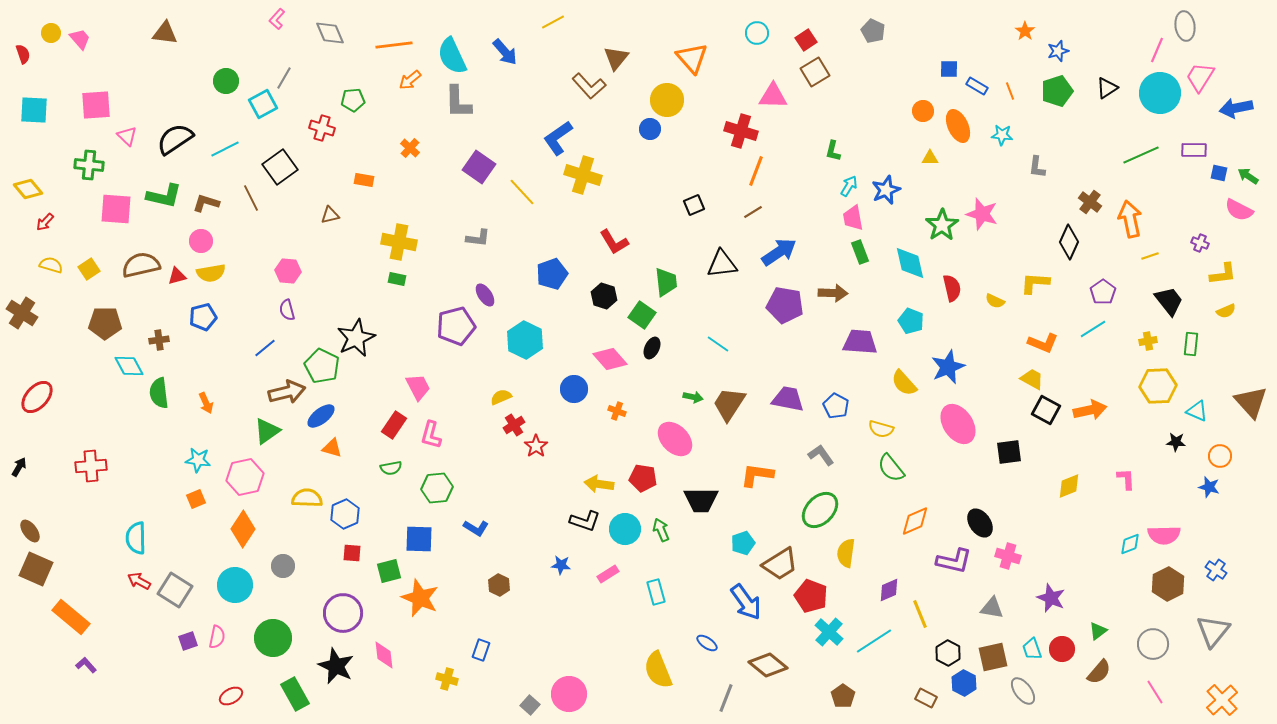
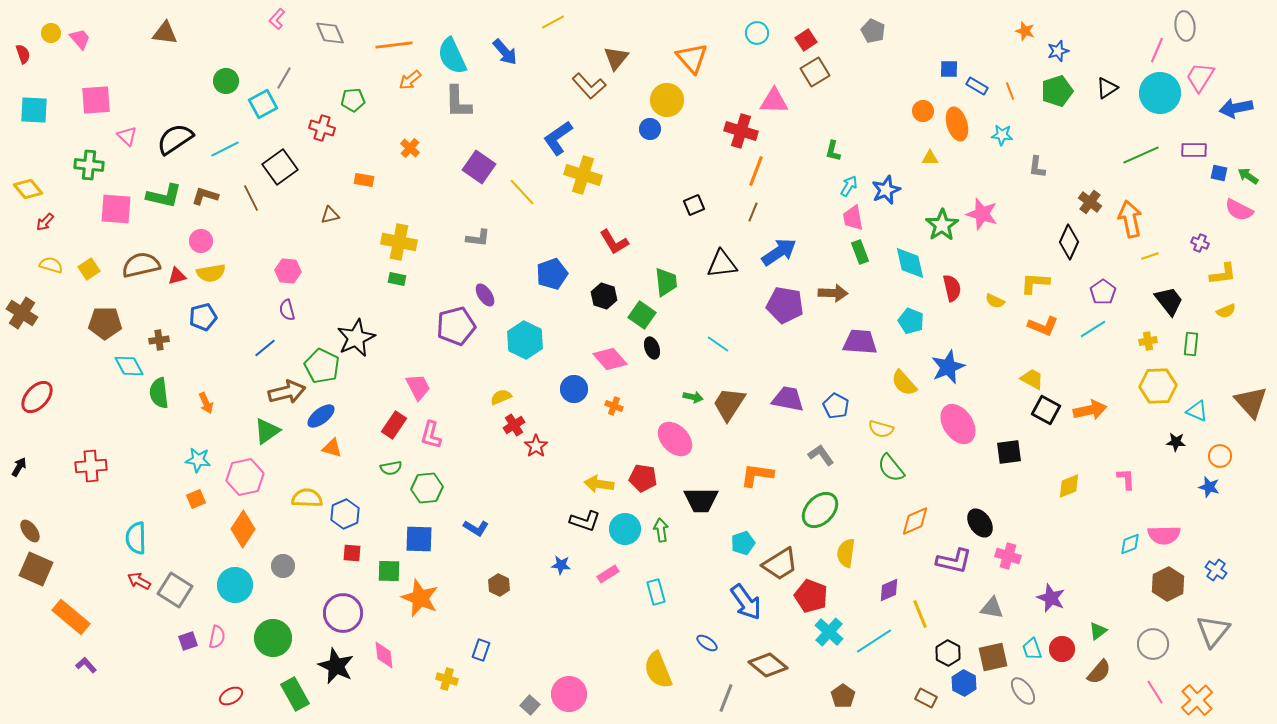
orange star at (1025, 31): rotated 18 degrees counterclockwise
pink triangle at (773, 96): moved 1 px right, 5 px down
pink square at (96, 105): moved 5 px up
orange ellipse at (958, 126): moved 1 px left, 2 px up; rotated 8 degrees clockwise
brown L-shape at (206, 203): moved 1 px left, 7 px up
brown line at (753, 212): rotated 36 degrees counterclockwise
orange L-shape at (1043, 343): moved 17 px up
black ellipse at (652, 348): rotated 45 degrees counterclockwise
orange cross at (617, 411): moved 3 px left, 5 px up
green hexagon at (437, 488): moved 10 px left
green arrow at (661, 530): rotated 15 degrees clockwise
green square at (389, 571): rotated 15 degrees clockwise
orange cross at (1222, 700): moved 25 px left
